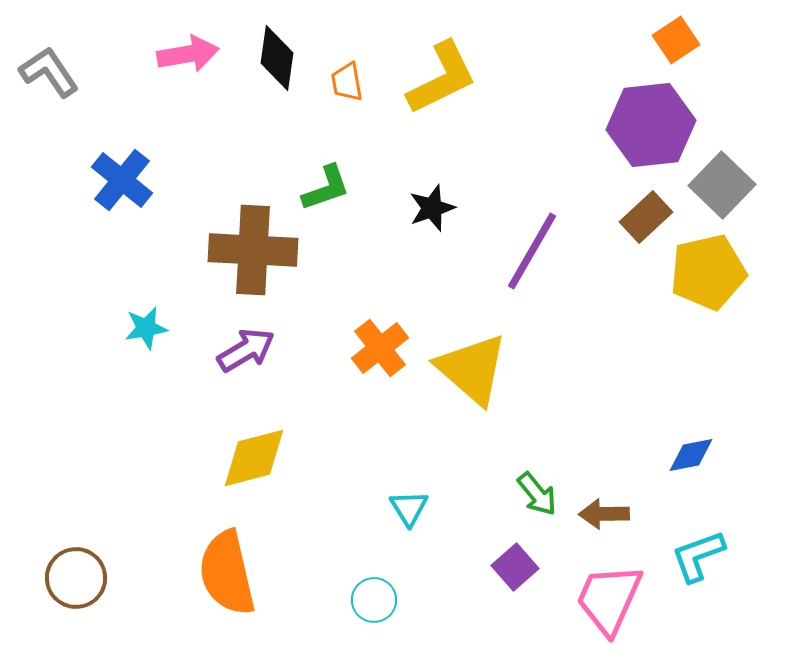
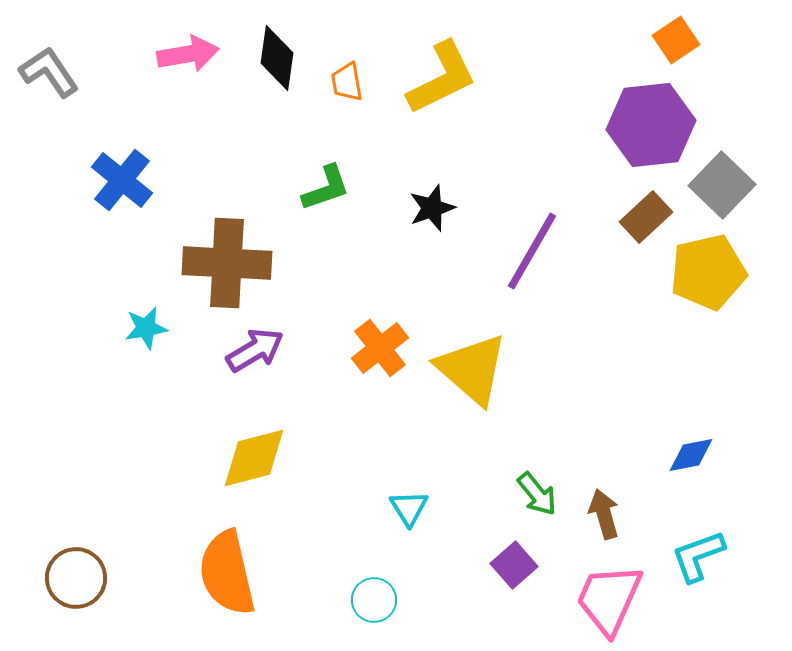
brown cross: moved 26 px left, 13 px down
purple arrow: moved 9 px right
brown arrow: rotated 75 degrees clockwise
purple square: moved 1 px left, 2 px up
